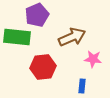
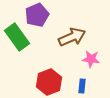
green rectangle: rotated 48 degrees clockwise
pink star: moved 2 px left
red hexagon: moved 6 px right, 15 px down; rotated 15 degrees counterclockwise
